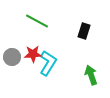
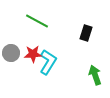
black rectangle: moved 2 px right, 2 px down
gray circle: moved 1 px left, 4 px up
cyan L-shape: moved 1 px up
green arrow: moved 4 px right
